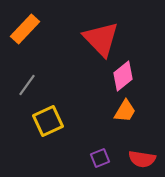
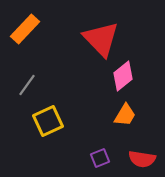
orange trapezoid: moved 4 px down
